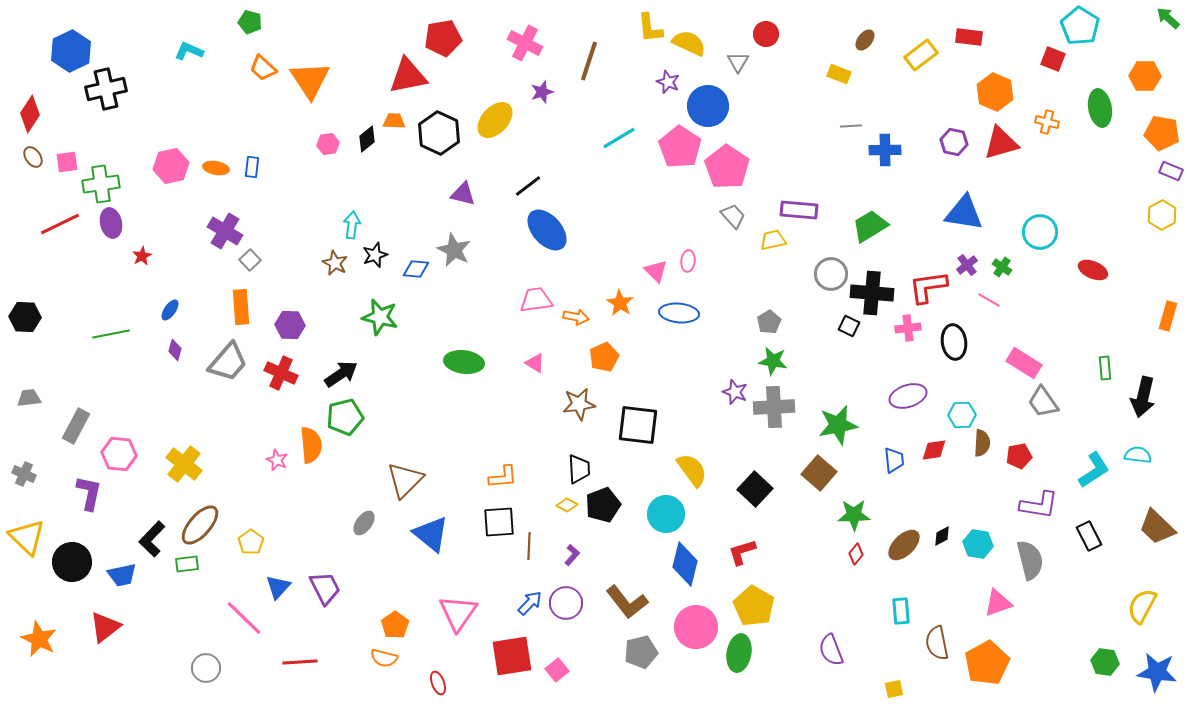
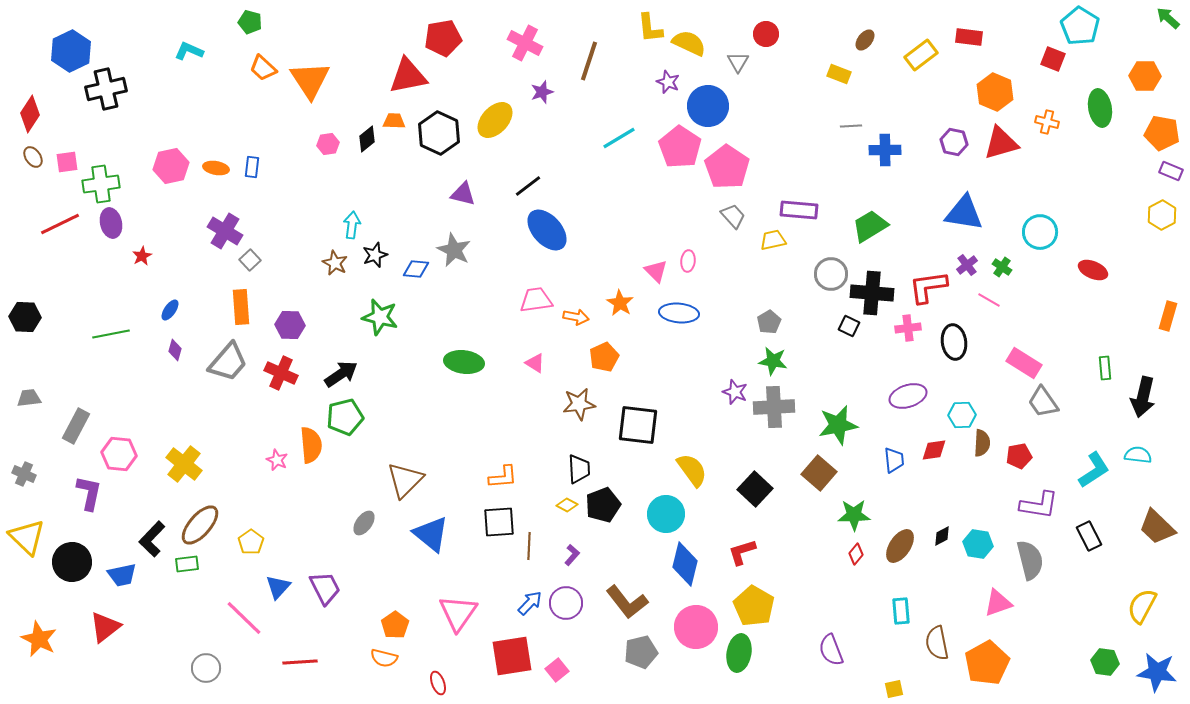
brown ellipse at (904, 545): moved 4 px left, 1 px down; rotated 12 degrees counterclockwise
